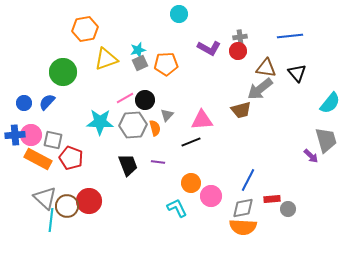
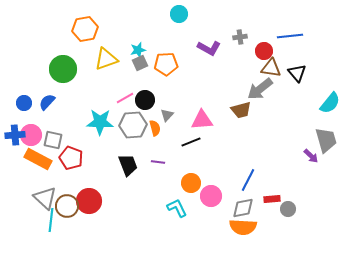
red circle at (238, 51): moved 26 px right
brown triangle at (266, 68): moved 5 px right
green circle at (63, 72): moved 3 px up
